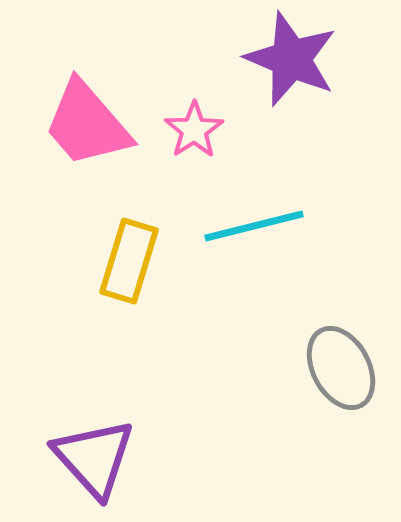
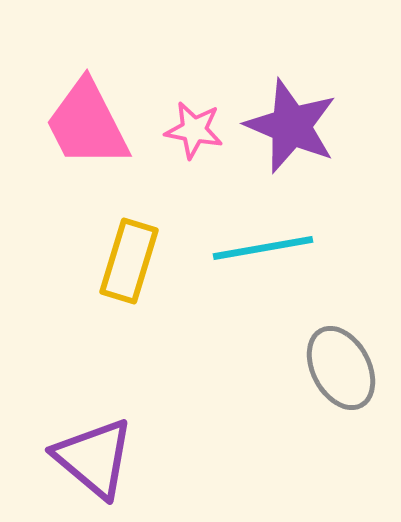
purple star: moved 67 px down
pink trapezoid: rotated 14 degrees clockwise
pink star: rotated 28 degrees counterclockwise
cyan line: moved 9 px right, 22 px down; rotated 4 degrees clockwise
purple triangle: rotated 8 degrees counterclockwise
